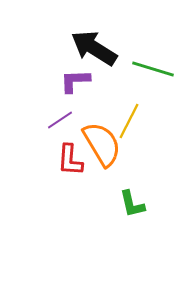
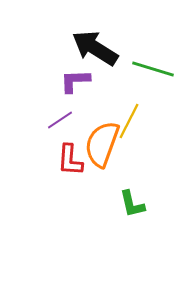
black arrow: moved 1 px right
orange semicircle: rotated 129 degrees counterclockwise
